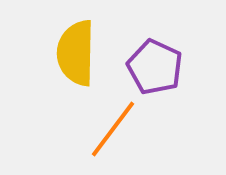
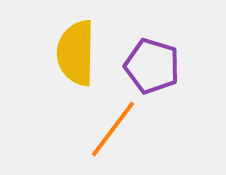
purple pentagon: moved 3 px left, 1 px up; rotated 8 degrees counterclockwise
